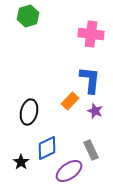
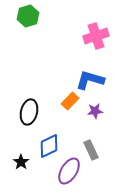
pink cross: moved 5 px right, 2 px down; rotated 25 degrees counterclockwise
blue L-shape: rotated 80 degrees counterclockwise
purple star: rotated 28 degrees counterclockwise
blue diamond: moved 2 px right, 2 px up
purple ellipse: rotated 24 degrees counterclockwise
